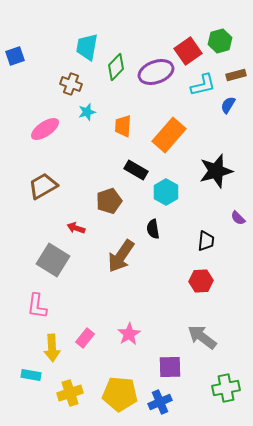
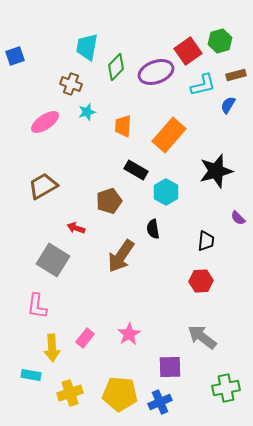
pink ellipse: moved 7 px up
